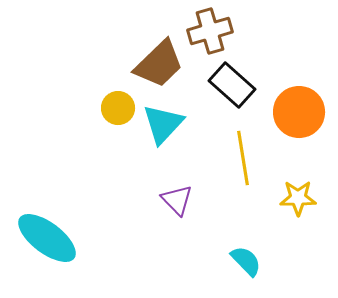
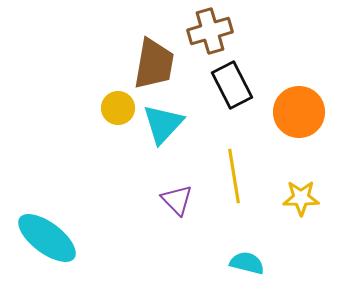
brown trapezoid: moved 5 px left; rotated 36 degrees counterclockwise
black rectangle: rotated 21 degrees clockwise
yellow line: moved 9 px left, 18 px down
yellow star: moved 3 px right
cyan semicircle: moved 1 px right, 2 px down; rotated 32 degrees counterclockwise
